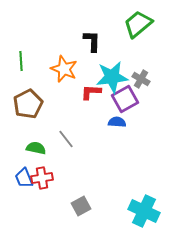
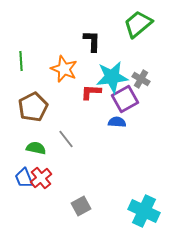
brown pentagon: moved 5 px right, 3 px down
red cross: moved 1 px left; rotated 30 degrees counterclockwise
